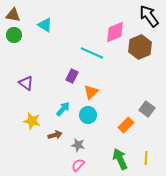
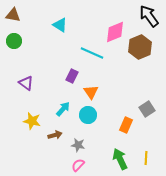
cyan triangle: moved 15 px right
green circle: moved 6 px down
orange triangle: rotated 21 degrees counterclockwise
gray square: rotated 21 degrees clockwise
orange rectangle: rotated 21 degrees counterclockwise
